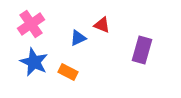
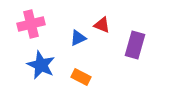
pink cross: rotated 20 degrees clockwise
purple rectangle: moved 7 px left, 5 px up
blue star: moved 7 px right, 3 px down
orange rectangle: moved 13 px right, 5 px down
